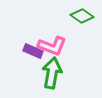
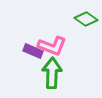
green diamond: moved 4 px right, 3 px down
green arrow: rotated 8 degrees counterclockwise
